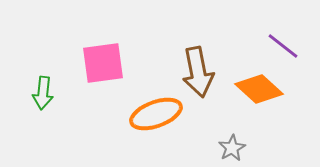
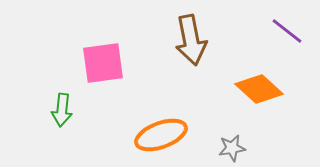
purple line: moved 4 px right, 15 px up
brown arrow: moved 7 px left, 32 px up
green arrow: moved 19 px right, 17 px down
orange ellipse: moved 5 px right, 21 px down
gray star: rotated 20 degrees clockwise
